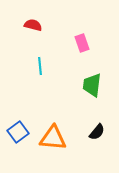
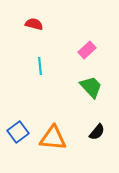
red semicircle: moved 1 px right, 1 px up
pink rectangle: moved 5 px right, 7 px down; rotated 66 degrees clockwise
green trapezoid: moved 1 px left, 2 px down; rotated 130 degrees clockwise
